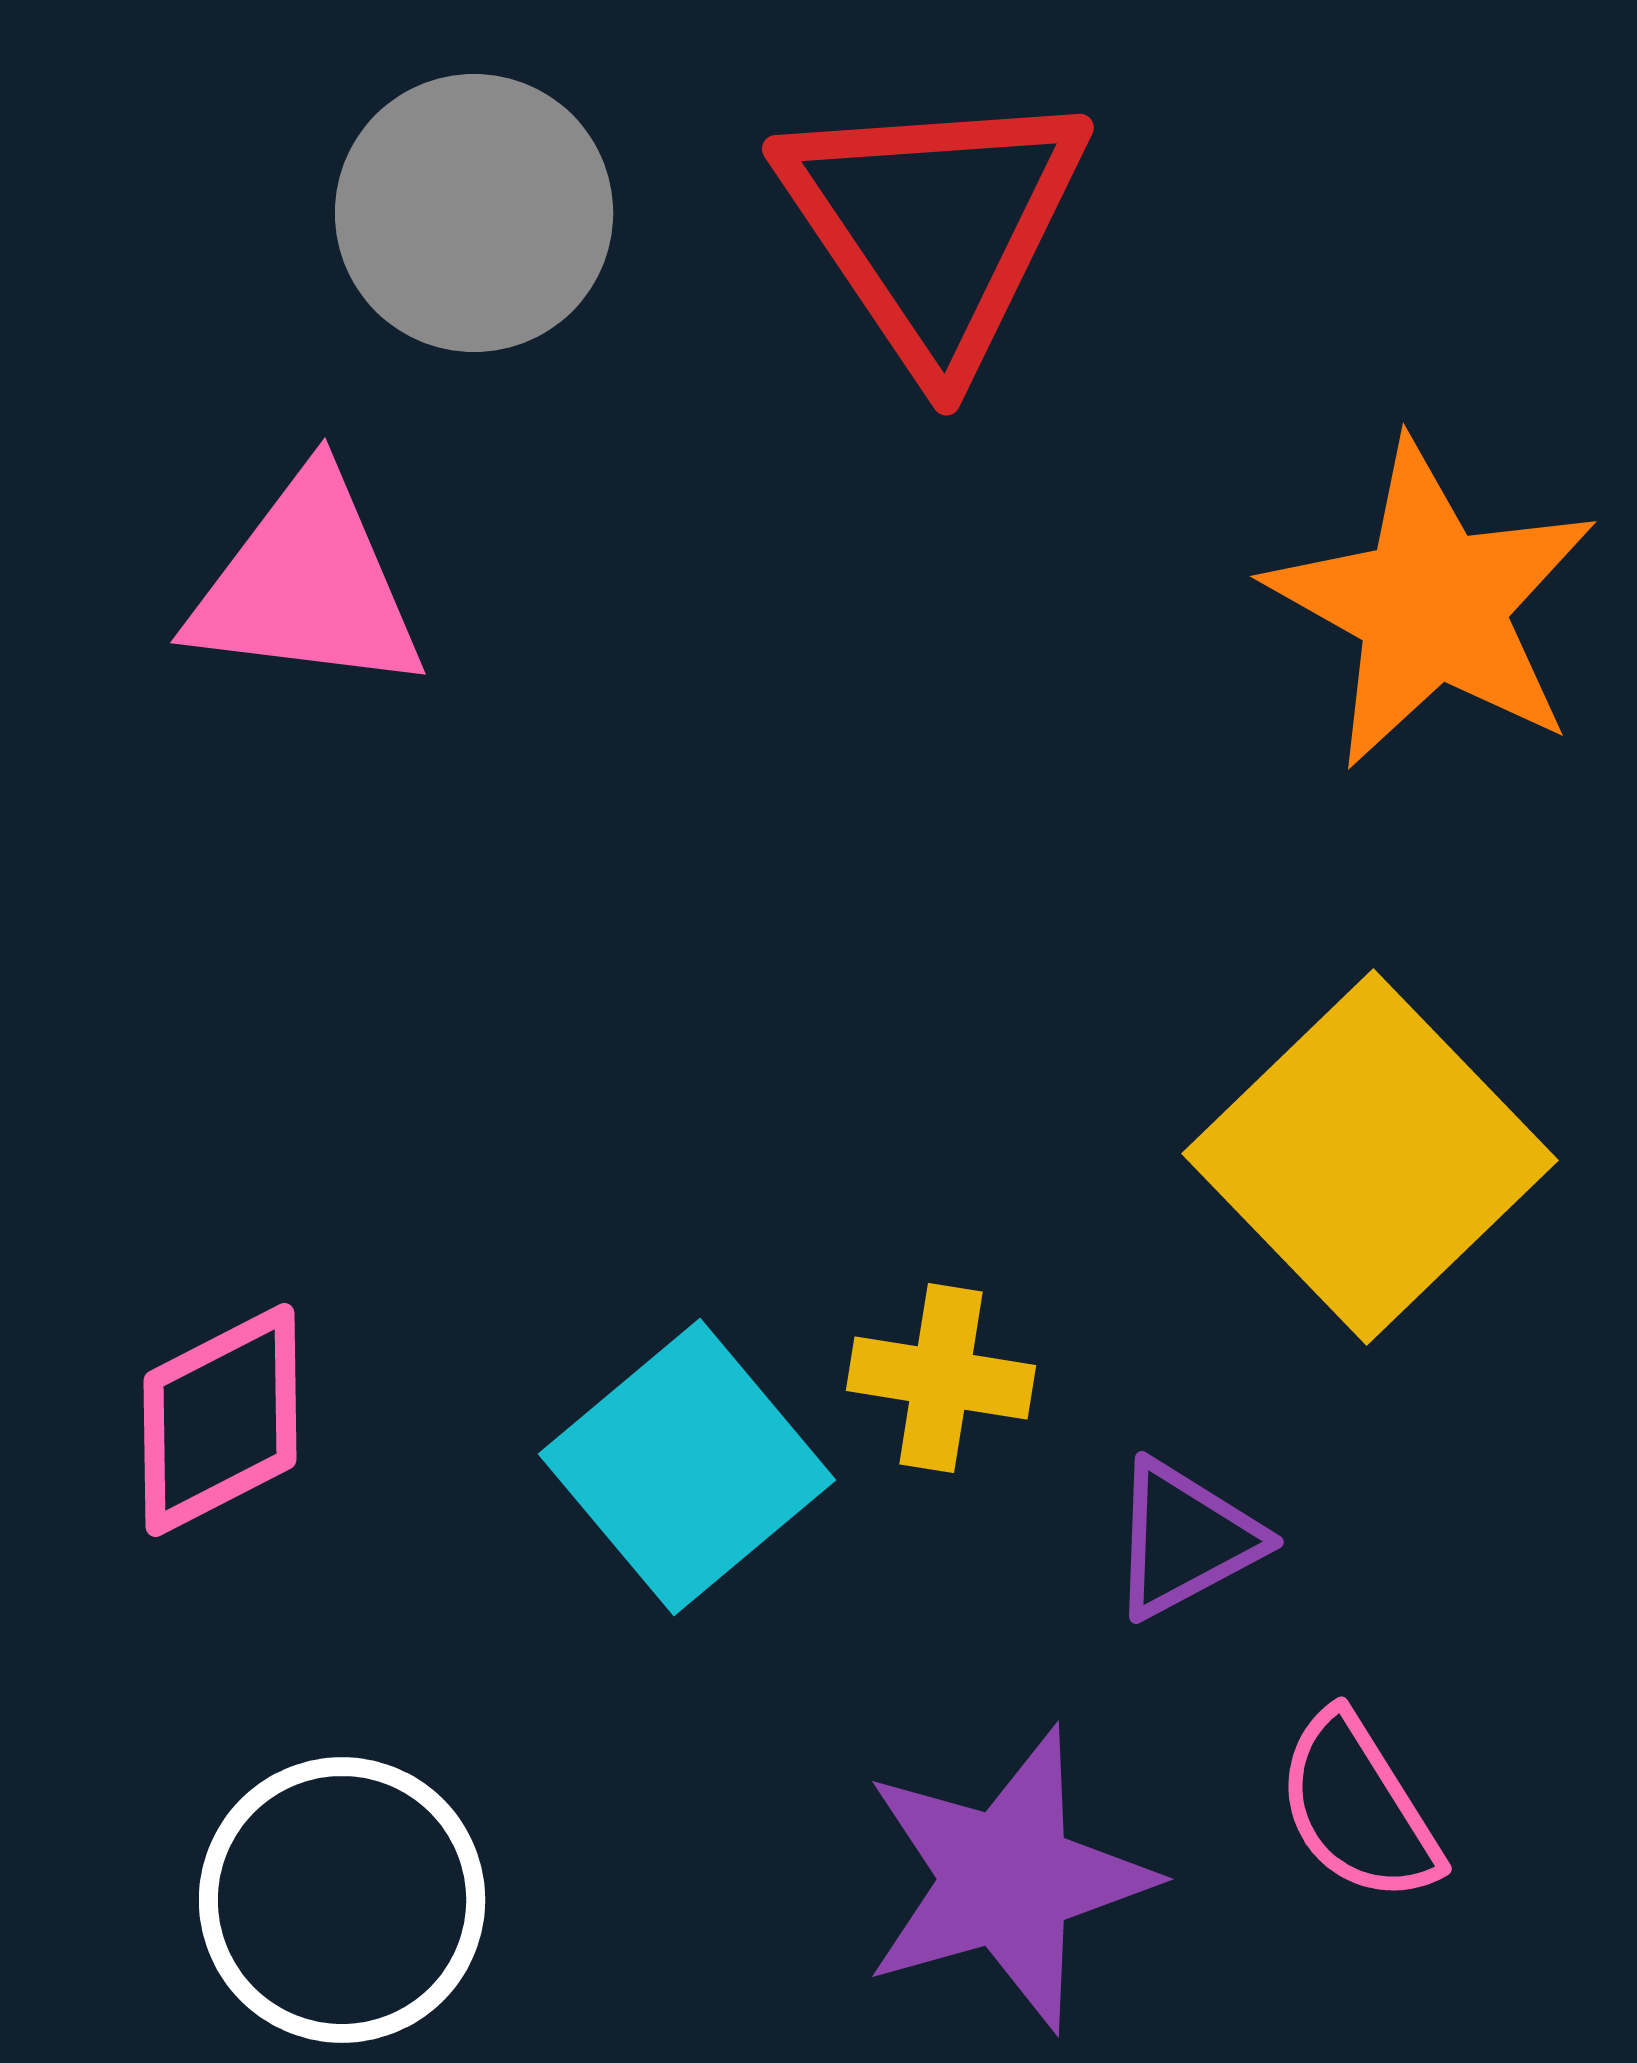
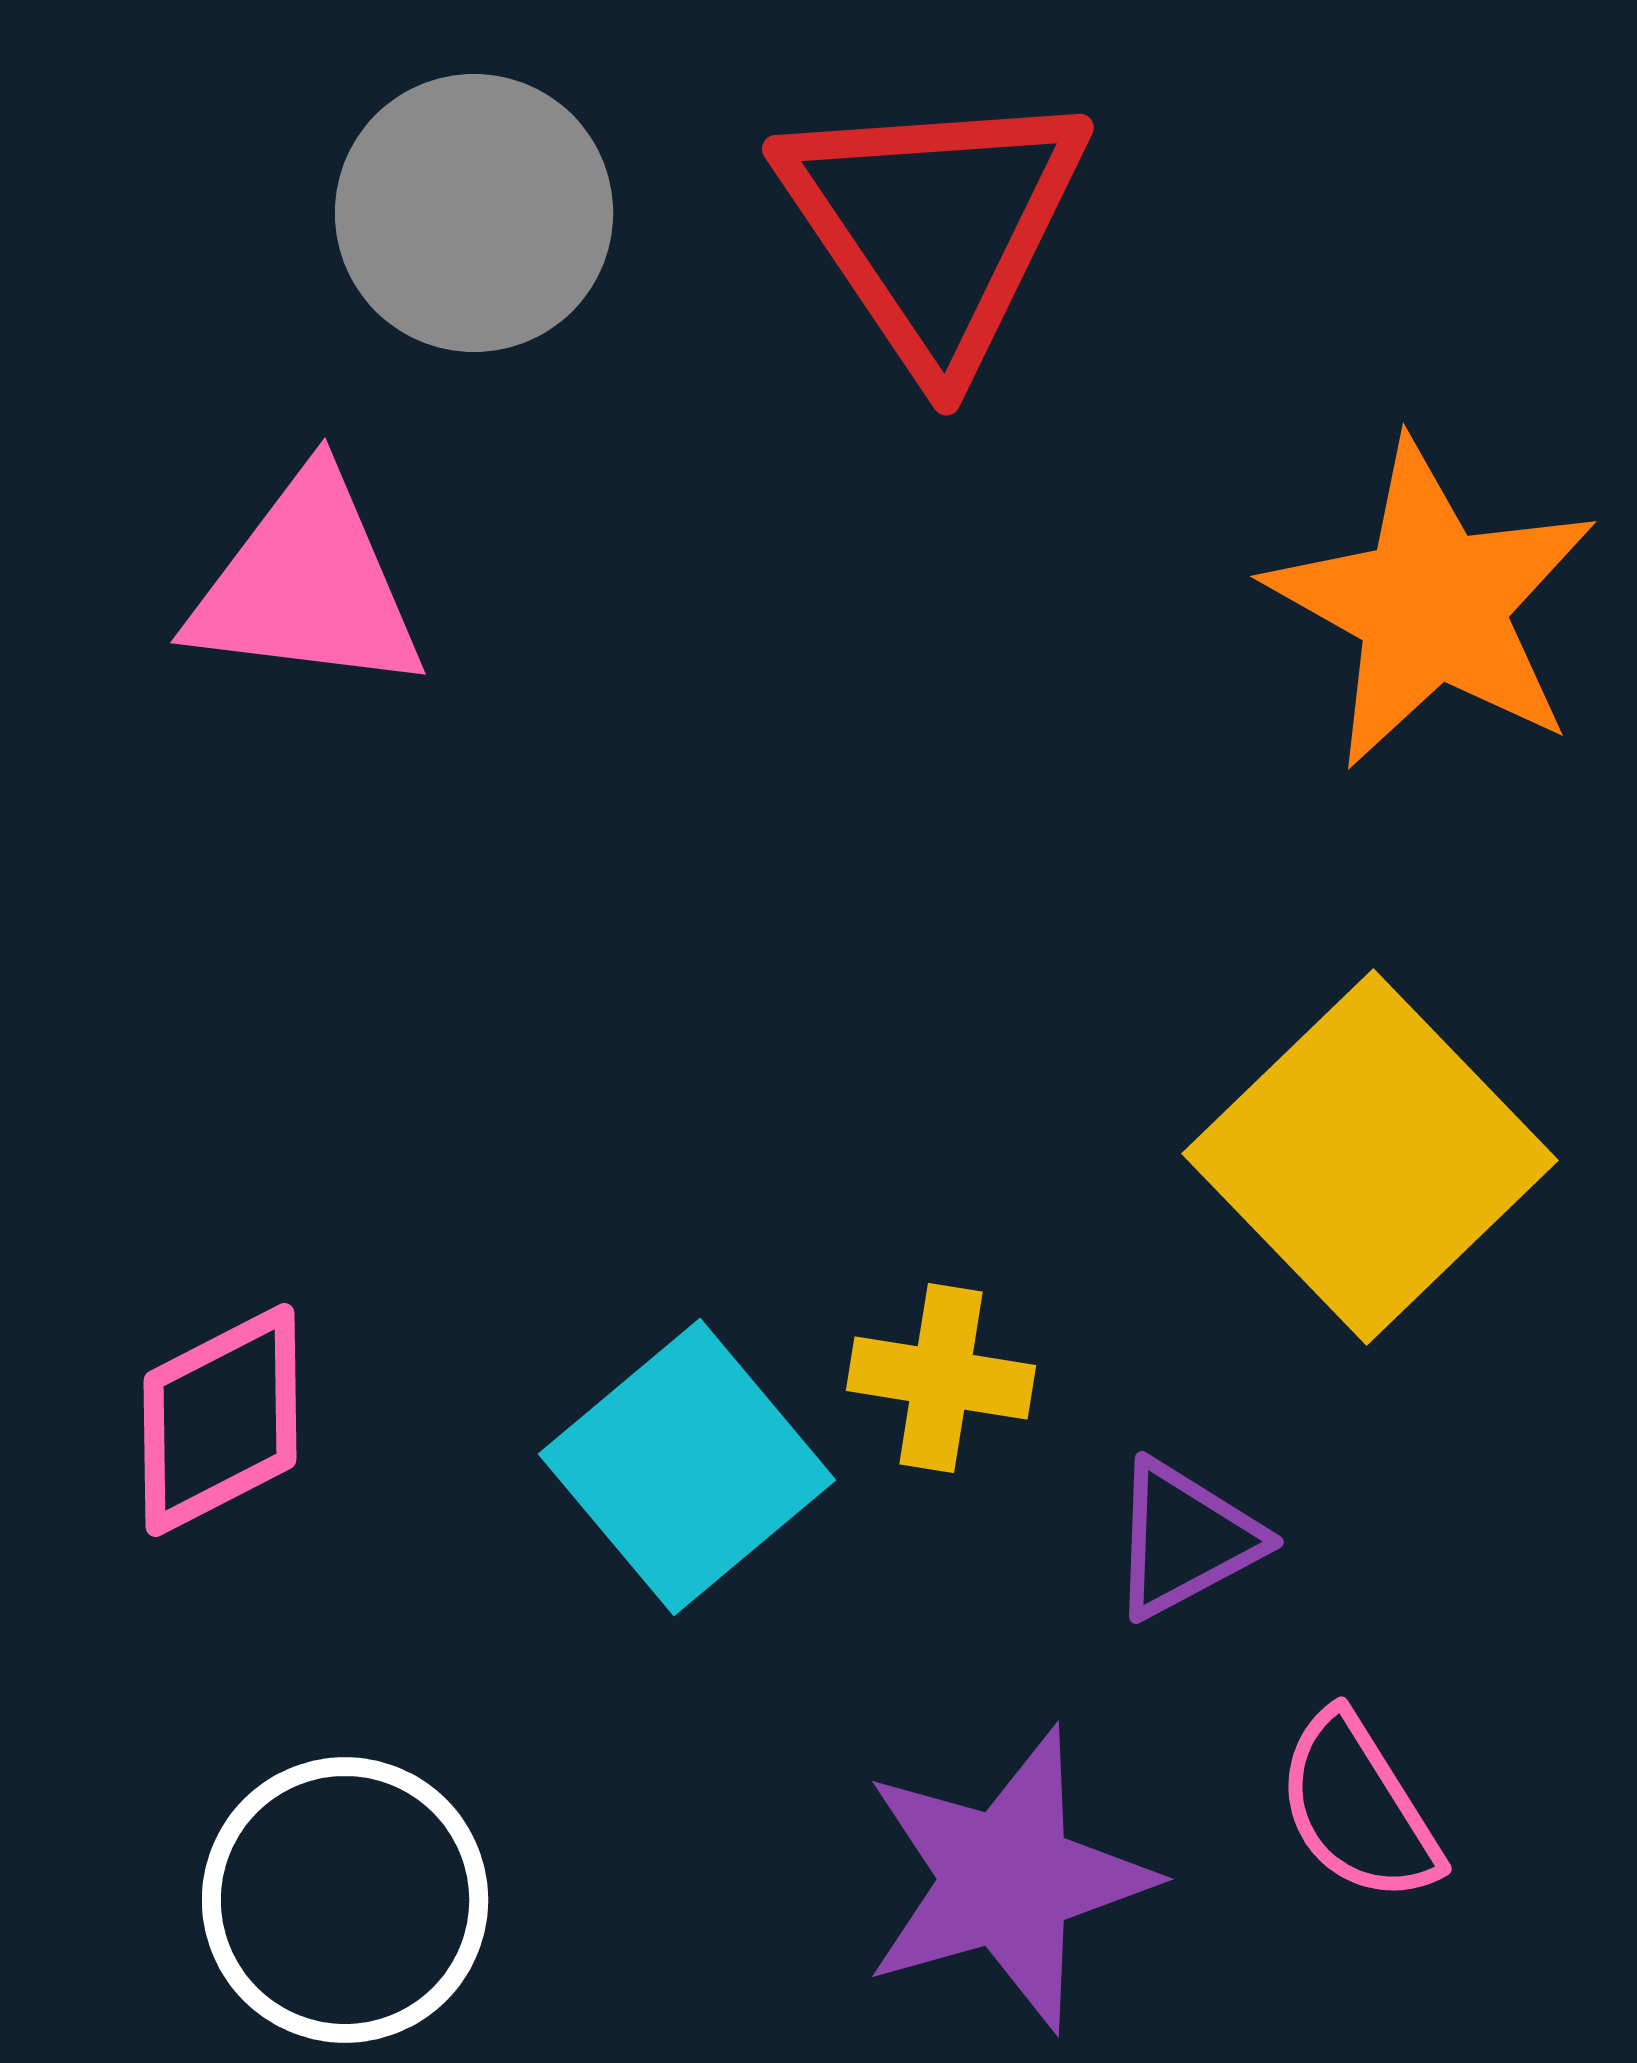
white circle: moved 3 px right
